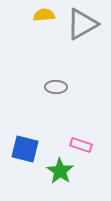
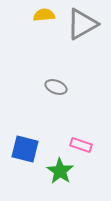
gray ellipse: rotated 20 degrees clockwise
